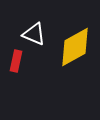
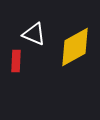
red rectangle: rotated 10 degrees counterclockwise
